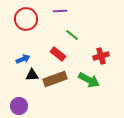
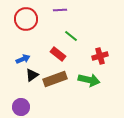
purple line: moved 1 px up
green line: moved 1 px left, 1 px down
red cross: moved 1 px left
black triangle: rotated 32 degrees counterclockwise
green arrow: rotated 15 degrees counterclockwise
purple circle: moved 2 px right, 1 px down
